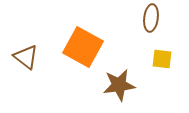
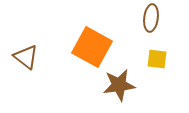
orange square: moved 9 px right
yellow square: moved 5 px left
